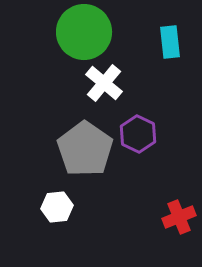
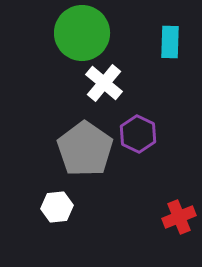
green circle: moved 2 px left, 1 px down
cyan rectangle: rotated 8 degrees clockwise
